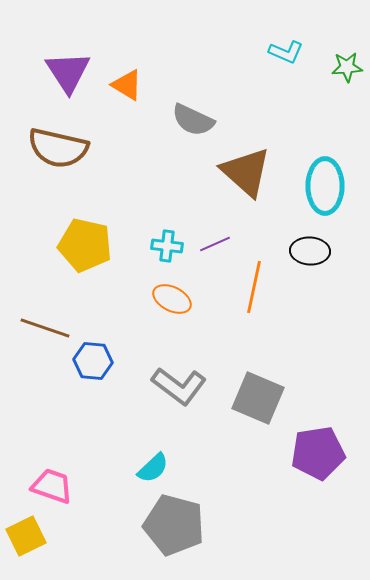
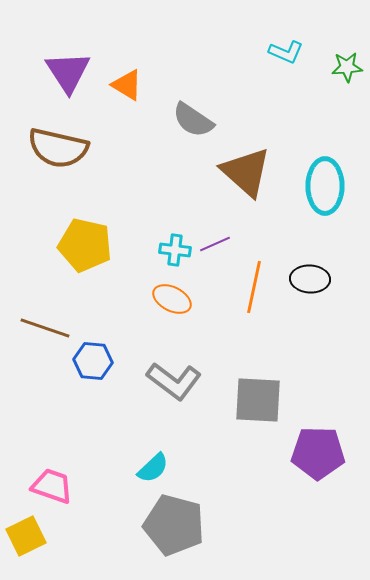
gray semicircle: rotated 9 degrees clockwise
cyan cross: moved 8 px right, 4 px down
black ellipse: moved 28 px down
gray L-shape: moved 5 px left, 5 px up
gray square: moved 2 px down; rotated 20 degrees counterclockwise
purple pentagon: rotated 10 degrees clockwise
